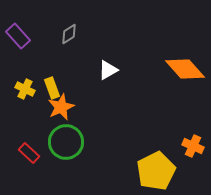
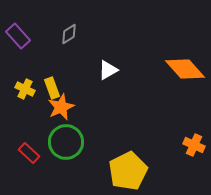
orange cross: moved 1 px right, 1 px up
yellow pentagon: moved 28 px left
